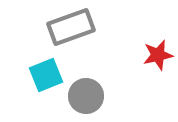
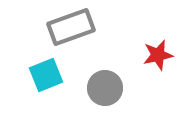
gray circle: moved 19 px right, 8 px up
